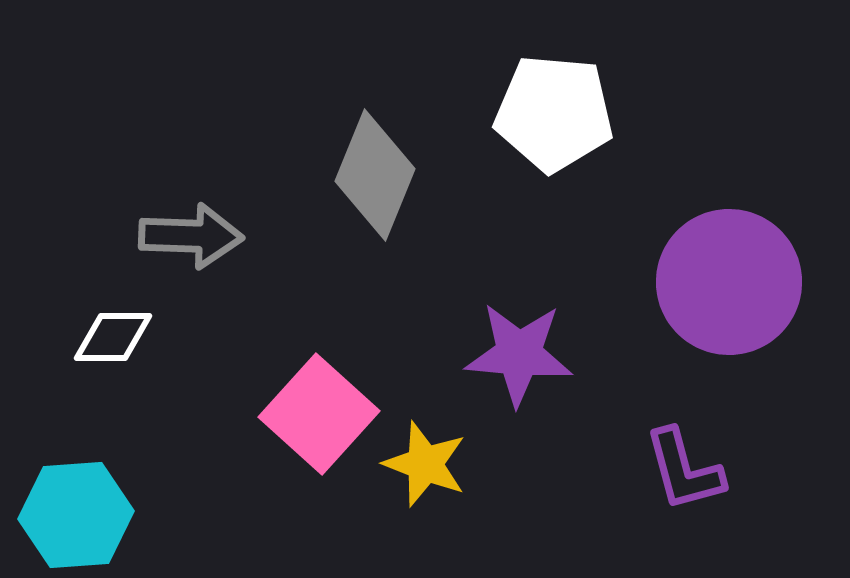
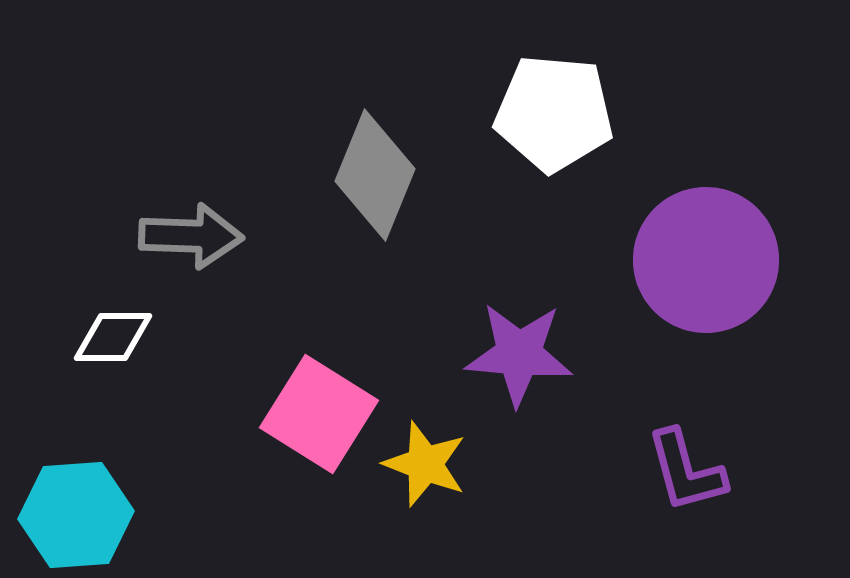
purple circle: moved 23 px left, 22 px up
pink square: rotated 10 degrees counterclockwise
purple L-shape: moved 2 px right, 1 px down
